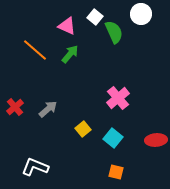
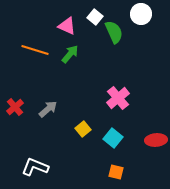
orange line: rotated 24 degrees counterclockwise
